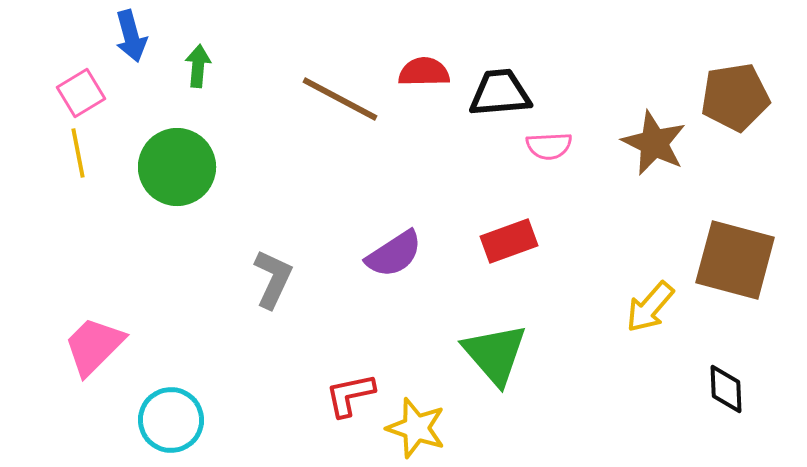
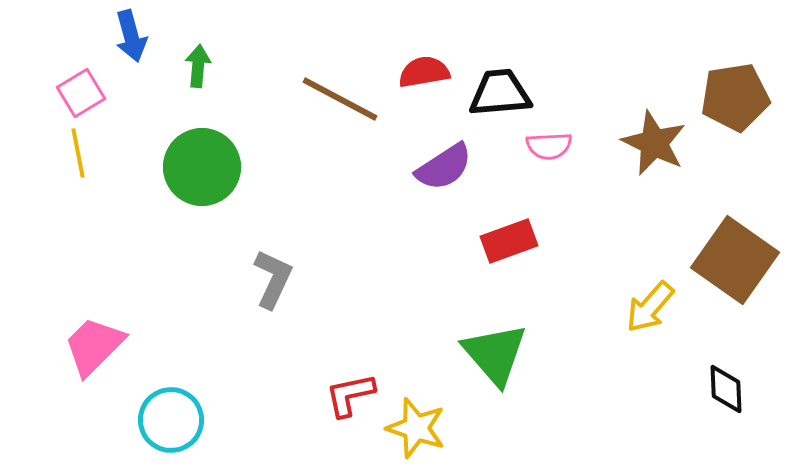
red semicircle: rotated 9 degrees counterclockwise
green circle: moved 25 px right
purple semicircle: moved 50 px right, 87 px up
brown square: rotated 20 degrees clockwise
